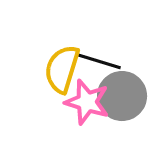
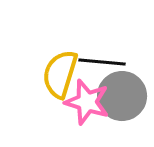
black line: moved 4 px right, 1 px down; rotated 12 degrees counterclockwise
yellow semicircle: moved 2 px left, 5 px down
